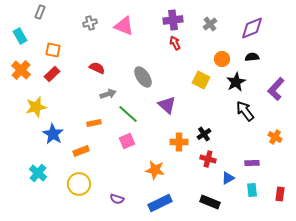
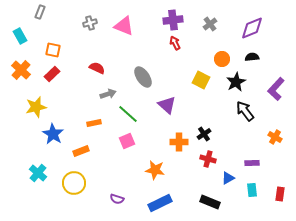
yellow circle at (79, 184): moved 5 px left, 1 px up
